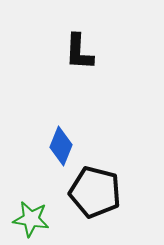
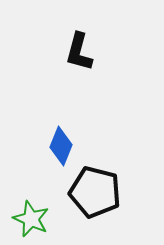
black L-shape: rotated 12 degrees clockwise
green star: rotated 15 degrees clockwise
